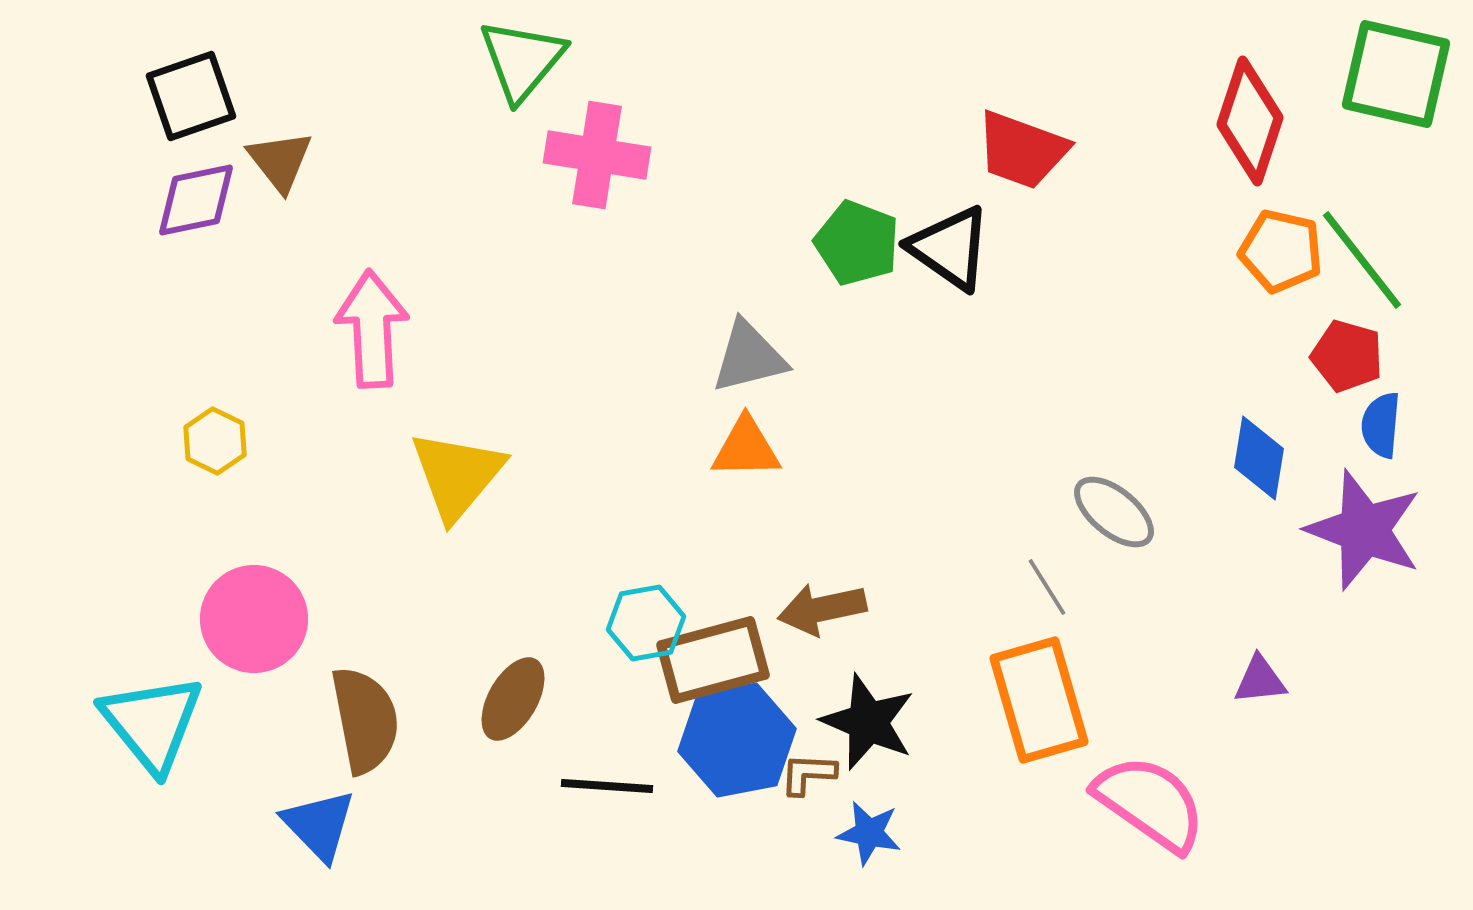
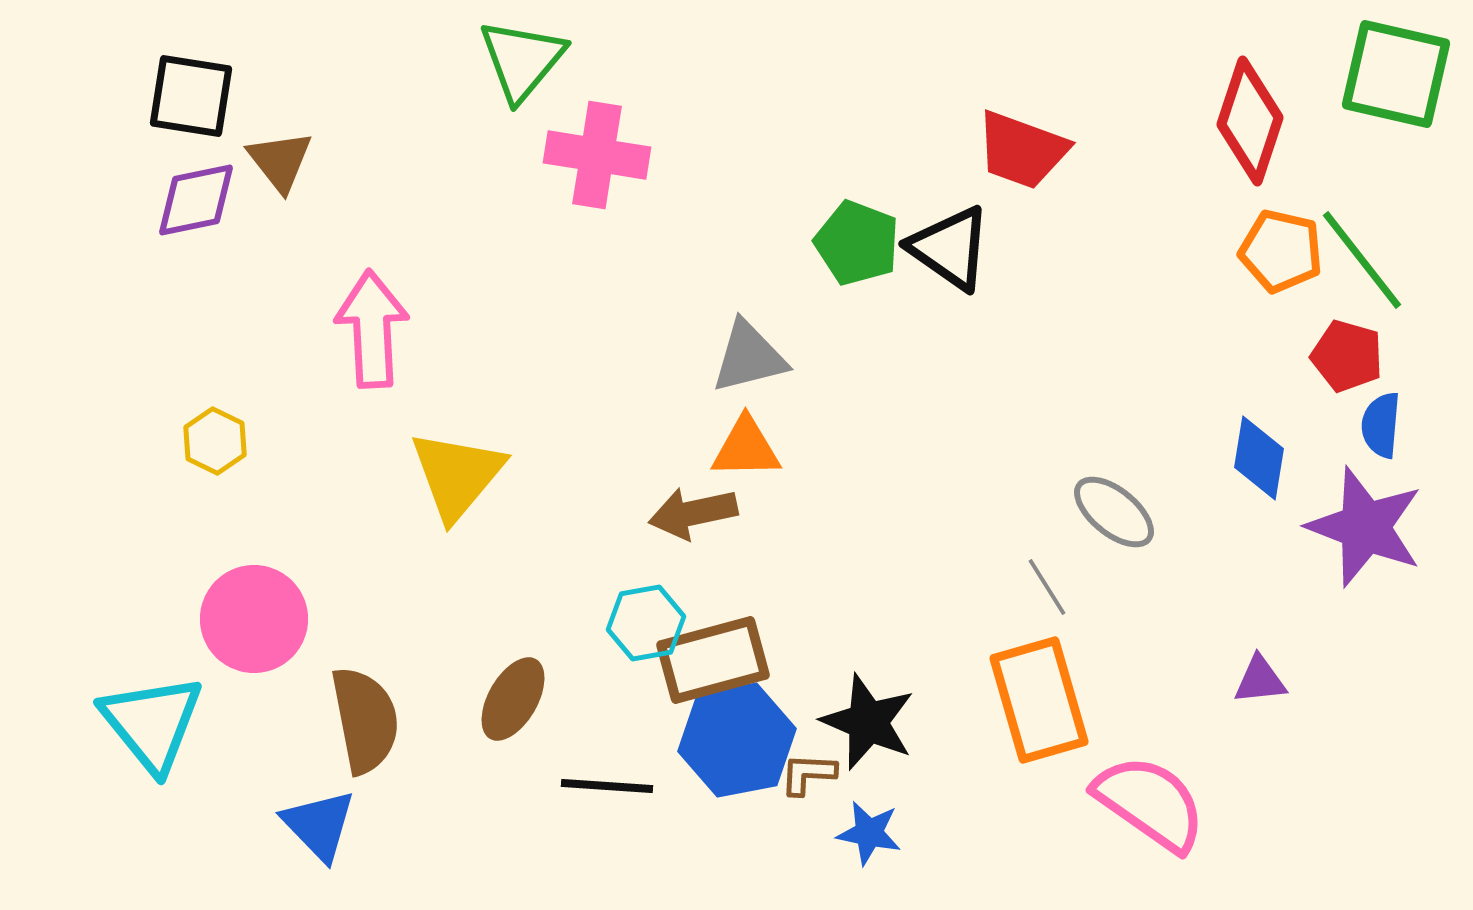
black square: rotated 28 degrees clockwise
purple star: moved 1 px right, 3 px up
brown arrow: moved 129 px left, 96 px up
